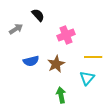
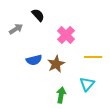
pink cross: rotated 24 degrees counterclockwise
blue semicircle: moved 3 px right, 1 px up
cyan triangle: moved 6 px down
green arrow: rotated 21 degrees clockwise
